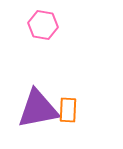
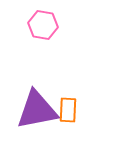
purple triangle: moved 1 px left, 1 px down
